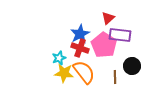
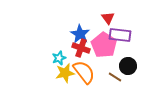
red triangle: rotated 24 degrees counterclockwise
blue star: rotated 12 degrees counterclockwise
red cross: moved 1 px right
black circle: moved 4 px left
yellow star: moved 1 px right; rotated 18 degrees counterclockwise
brown line: rotated 56 degrees counterclockwise
